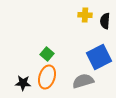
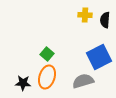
black semicircle: moved 1 px up
